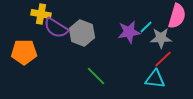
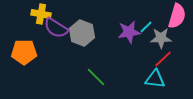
green line: moved 1 px down
